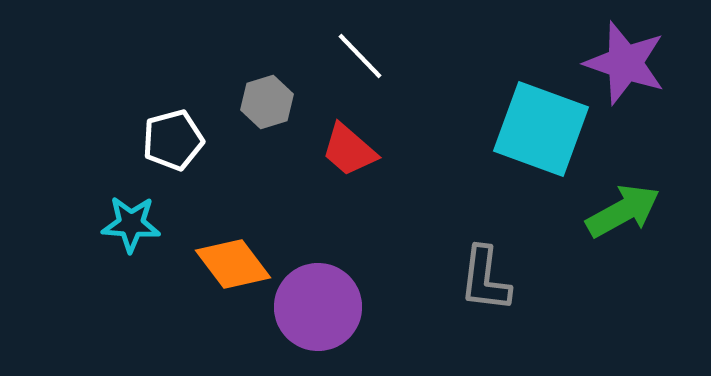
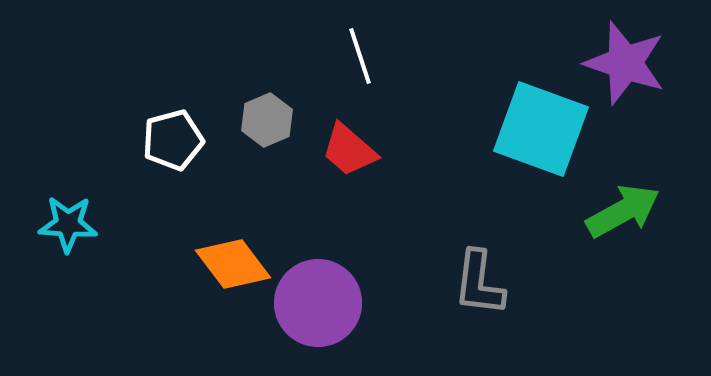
white line: rotated 26 degrees clockwise
gray hexagon: moved 18 px down; rotated 6 degrees counterclockwise
cyan star: moved 63 px left
gray L-shape: moved 6 px left, 4 px down
purple circle: moved 4 px up
